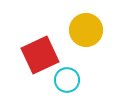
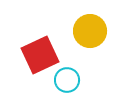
yellow circle: moved 4 px right, 1 px down
